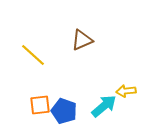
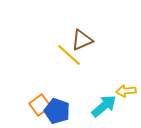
yellow line: moved 36 px right
orange square: rotated 30 degrees counterclockwise
blue pentagon: moved 7 px left
